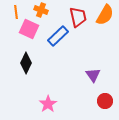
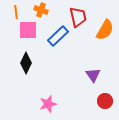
orange semicircle: moved 15 px down
pink square: moved 1 px left, 1 px down; rotated 24 degrees counterclockwise
pink star: rotated 18 degrees clockwise
